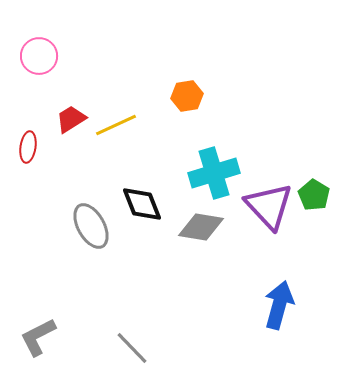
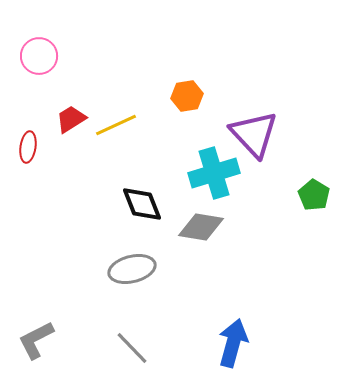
purple triangle: moved 15 px left, 72 px up
gray ellipse: moved 41 px right, 43 px down; rotated 75 degrees counterclockwise
blue arrow: moved 46 px left, 38 px down
gray L-shape: moved 2 px left, 3 px down
